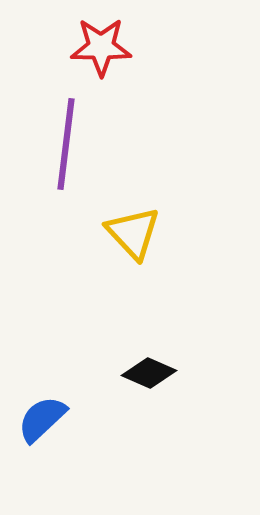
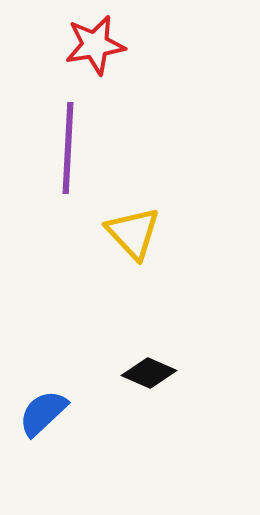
red star: moved 6 px left, 2 px up; rotated 10 degrees counterclockwise
purple line: moved 2 px right, 4 px down; rotated 4 degrees counterclockwise
blue semicircle: moved 1 px right, 6 px up
